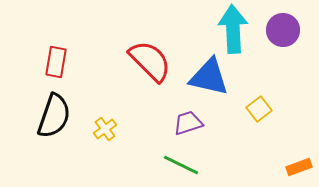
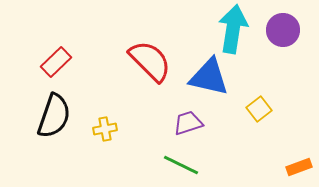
cyan arrow: rotated 12 degrees clockwise
red rectangle: rotated 36 degrees clockwise
yellow cross: rotated 25 degrees clockwise
